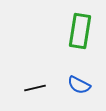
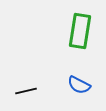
black line: moved 9 px left, 3 px down
